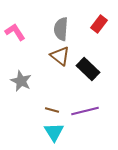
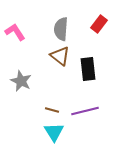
black rectangle: rotated 40 degrees clockwise
